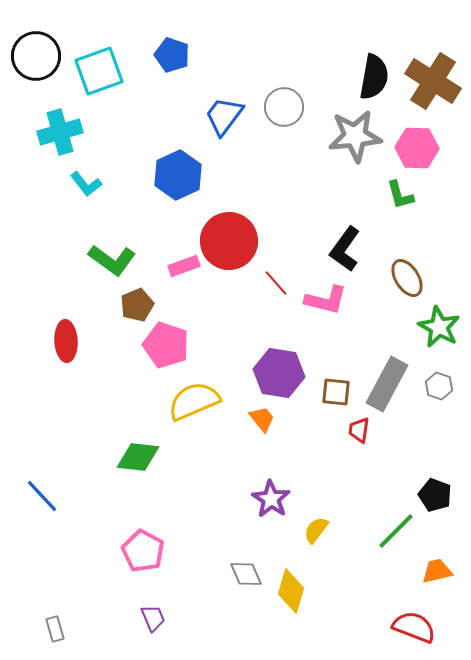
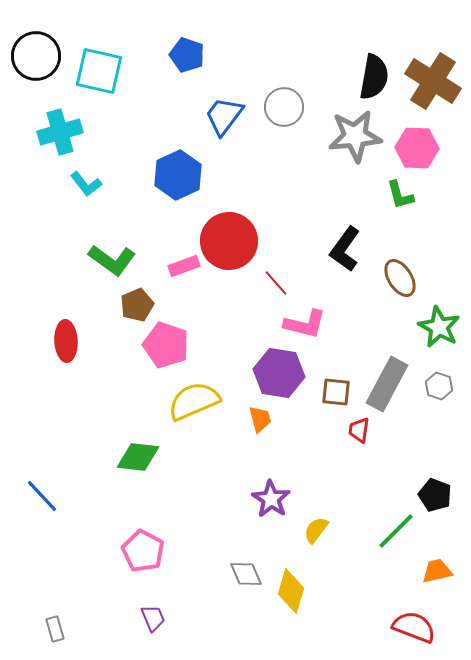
blue pentagon at (172, 55): moved 15 px right
cyan square at (99, 71): rotated 33 degrees clockwise
brown ellipse at (407, 278): moved 7 px left
pink L-shape at (326, 300): moved 21 px left, 24 px down
orange trapezoid at (262, 419): moved 2 px left; rotated 24 degrees clockwise
